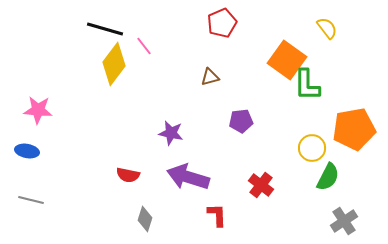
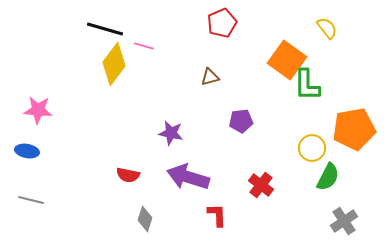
pink line: rotated 36 degrees counterclockwise
